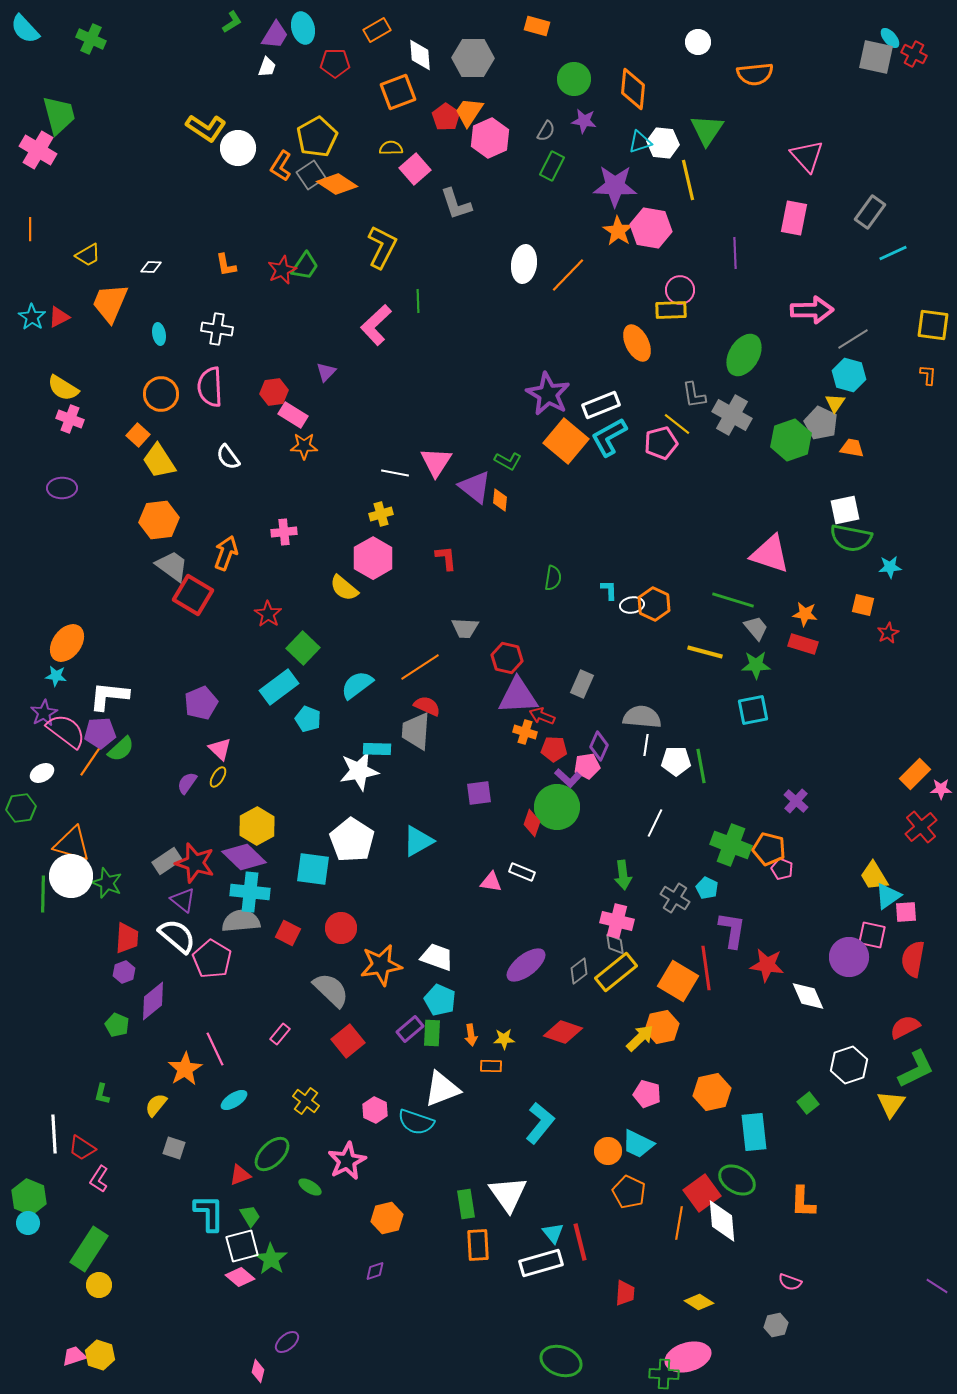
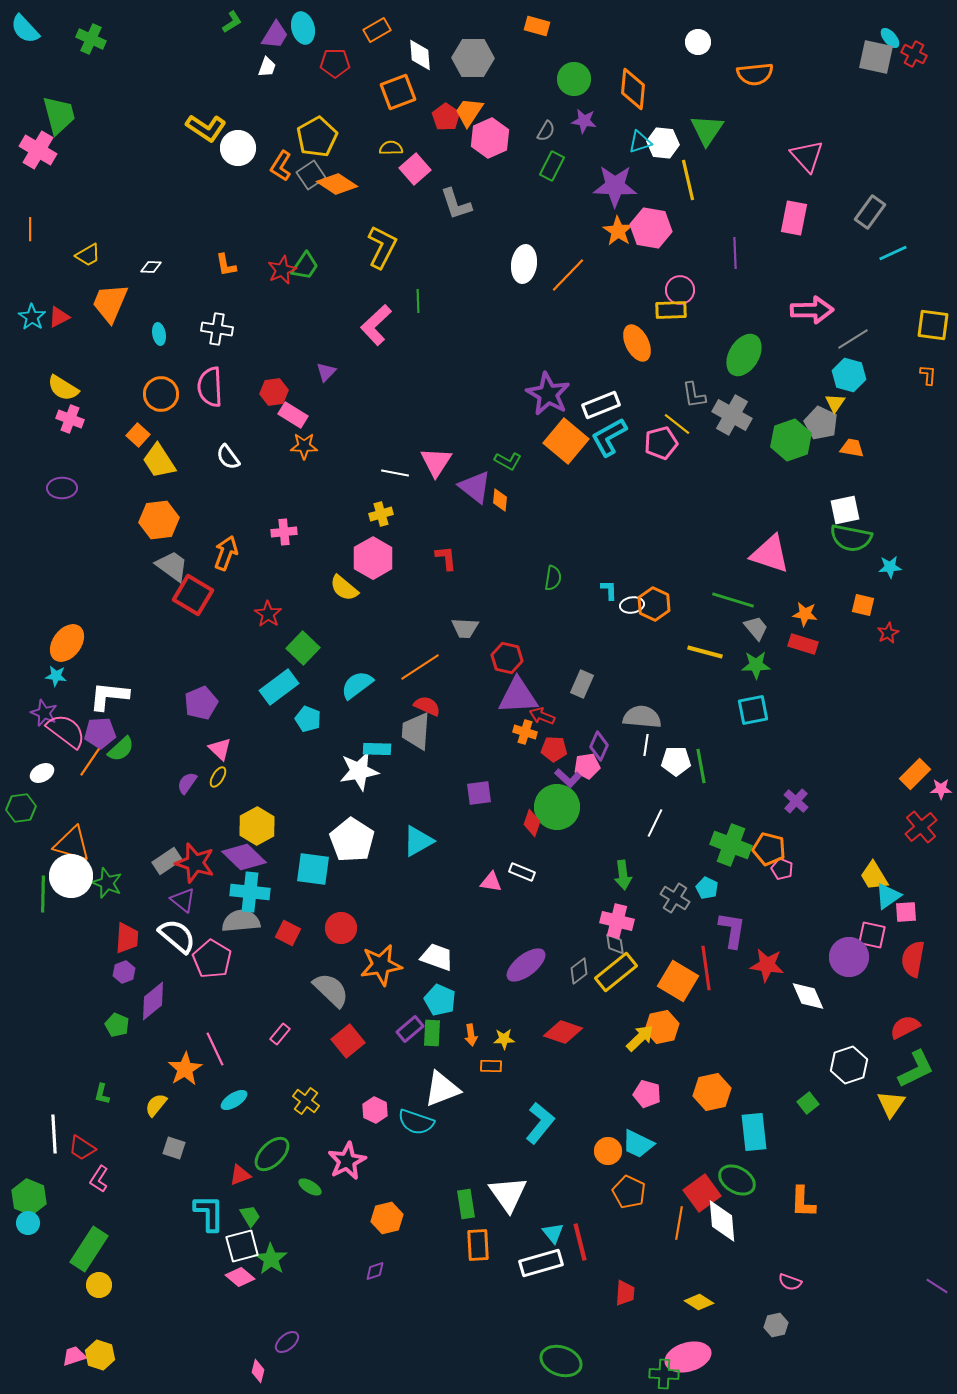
purple star at (44, 713): rotated 20 degrees counterclockwise
